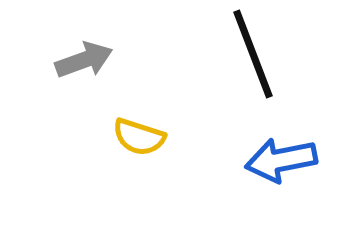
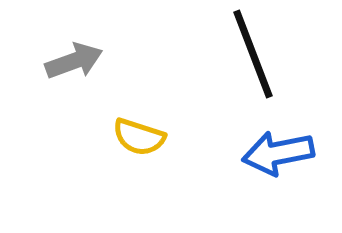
gray arrow: moved 10 px left, 1 px down
blue arrow: moved 3 px left, 7 px up
